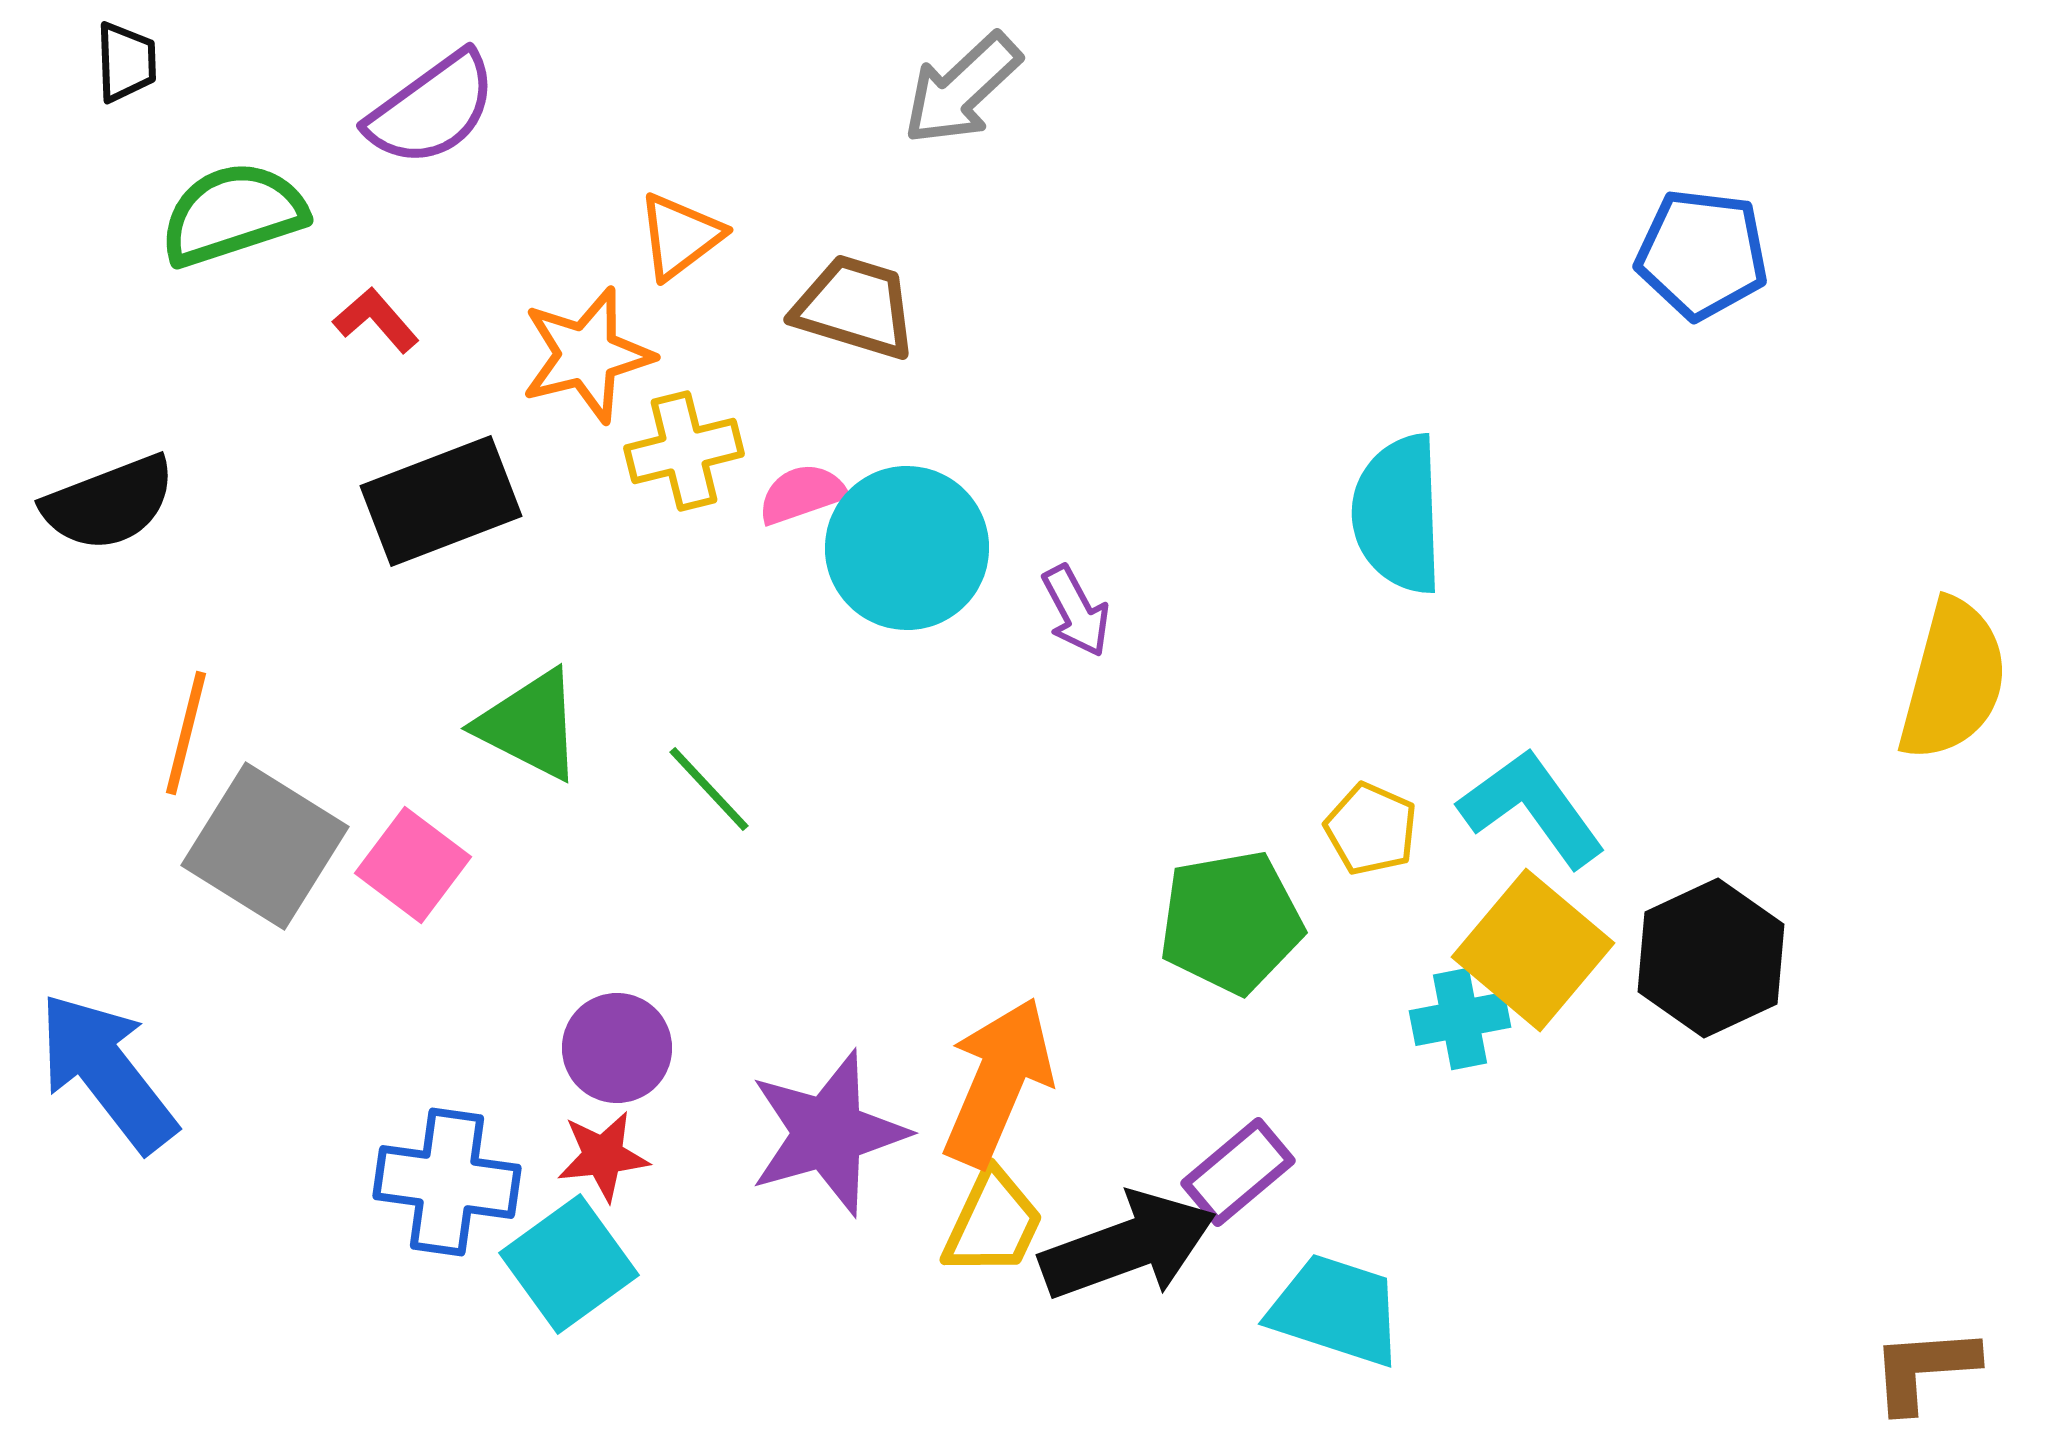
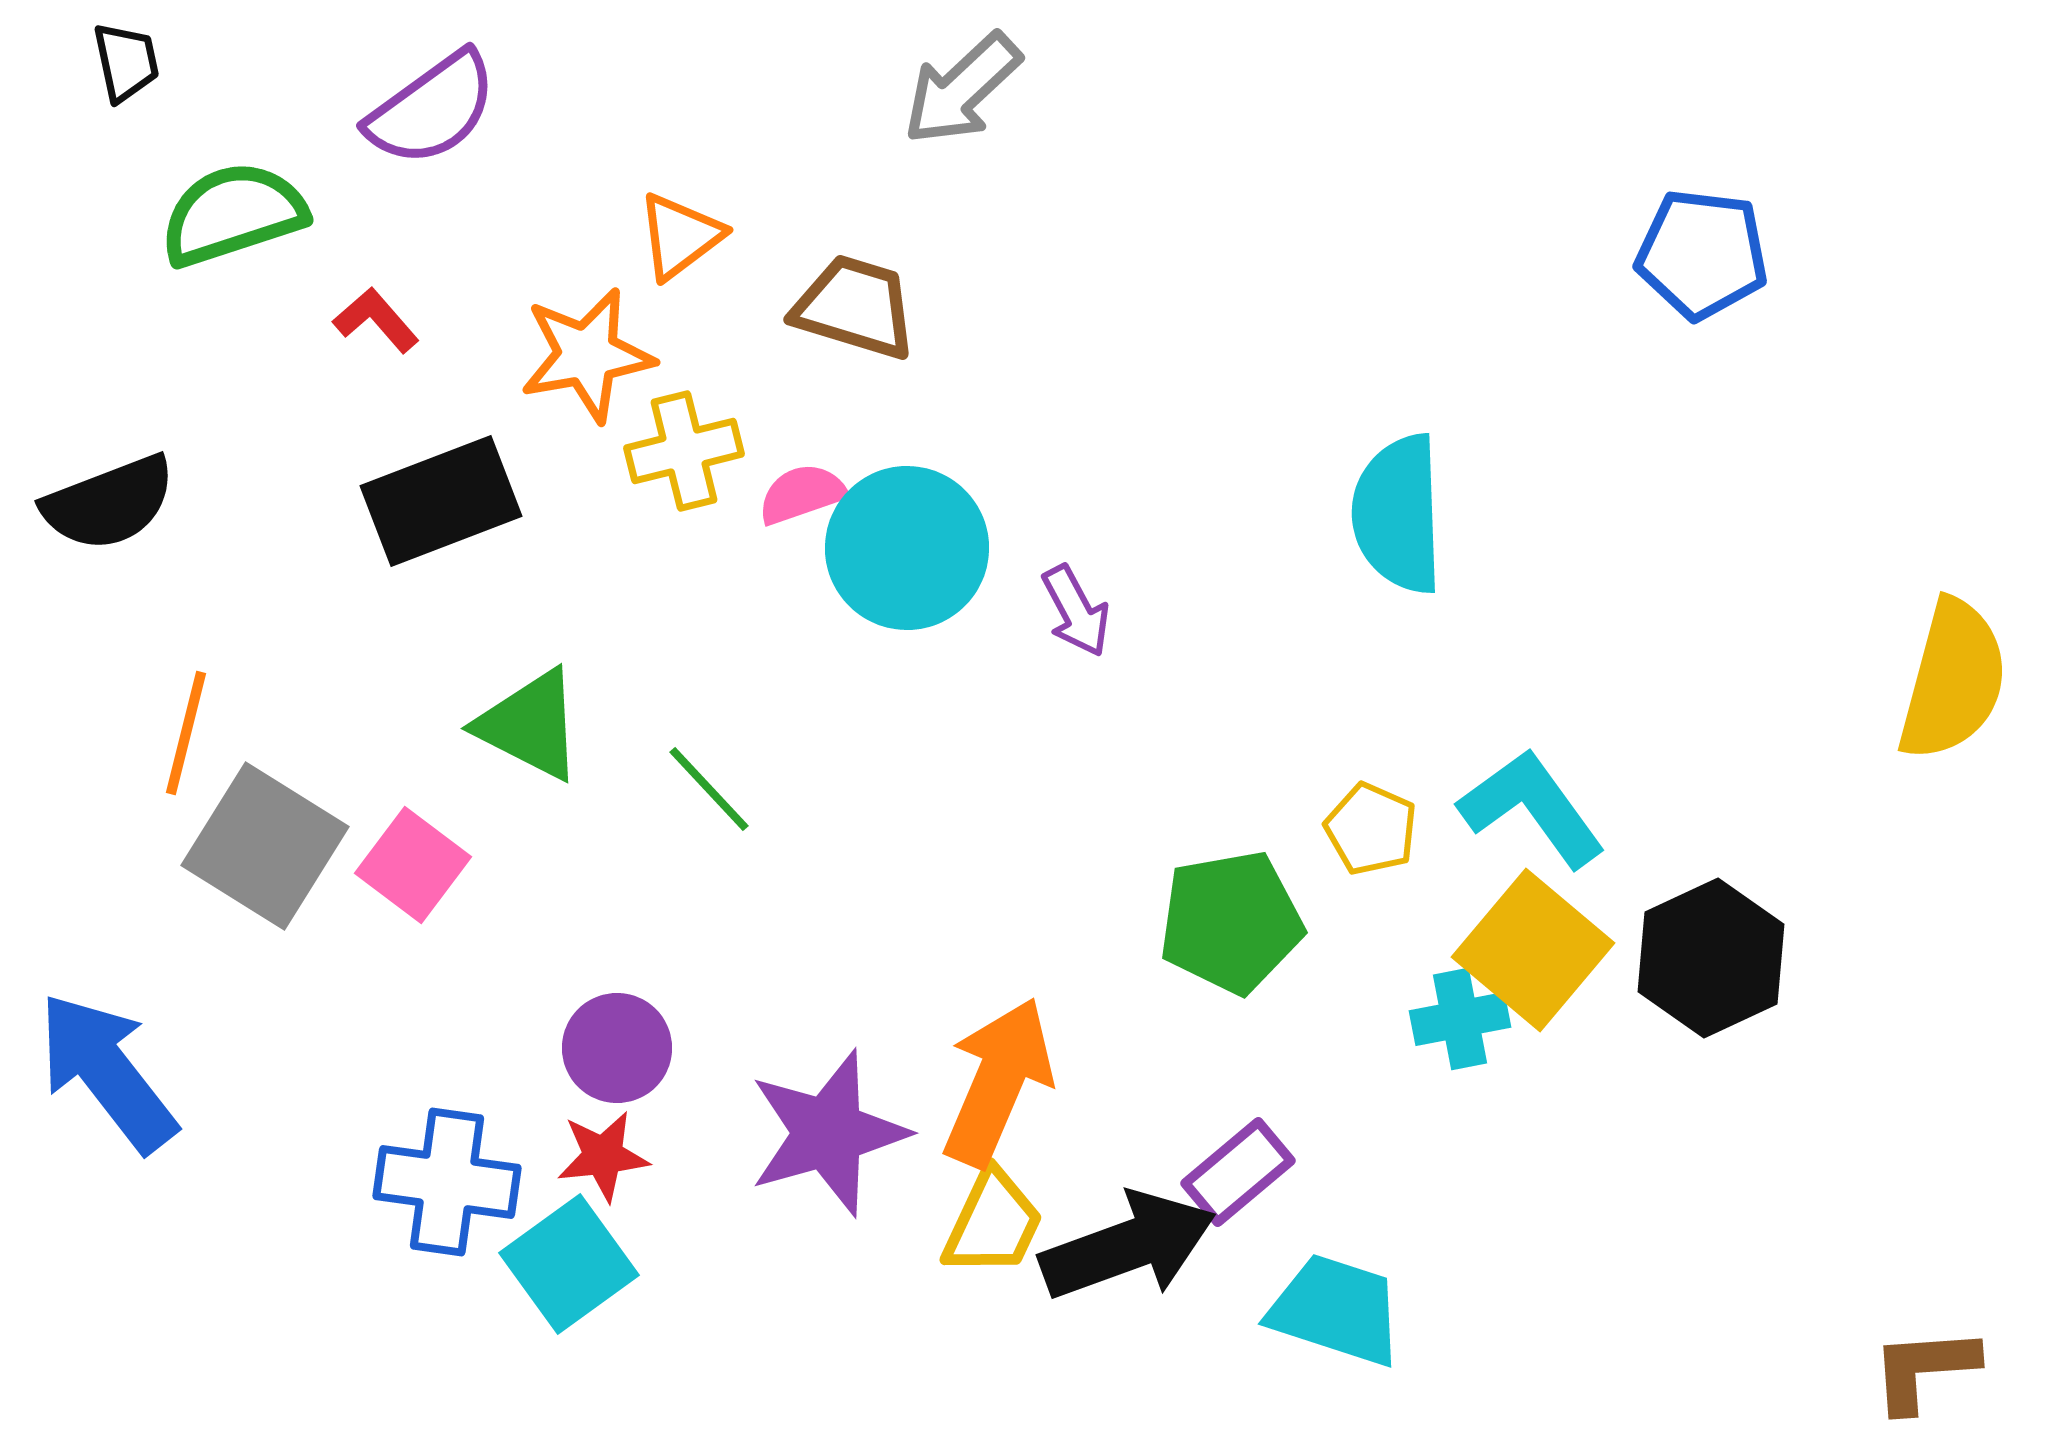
black trapezoid: rotated 10 degrees counterclockwise
orange star: rotated 4 degrees clockwise
